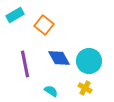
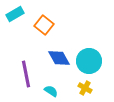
cyan rectangle: moved 1 px up
purple line: moved 1 px right, 10 px down
